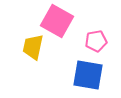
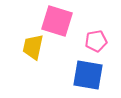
pink square: rotated 12 degrees counterclockwise
